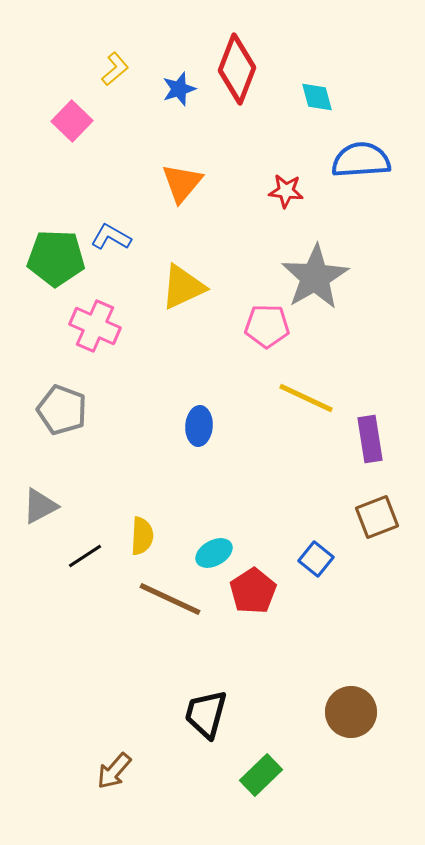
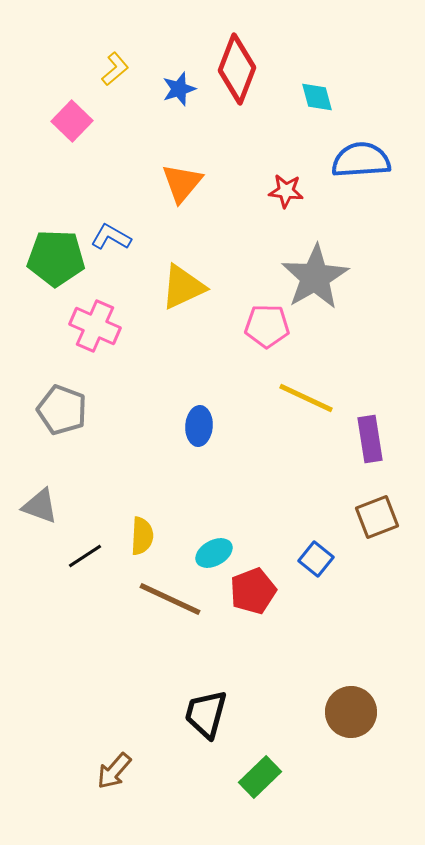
gray triangle: rotated 48 degrees clockwise
red pentagon: rotated 12 degrees clockwise
green rectangle: moved 1 px left, 2 px down
